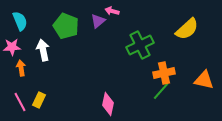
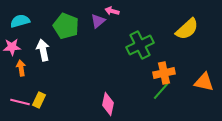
cyan semicircle: rotated 84 degrees counterclockwise
orange triangle: moved 2 px down
pink line: rotated 48 degrees counterclockwise
